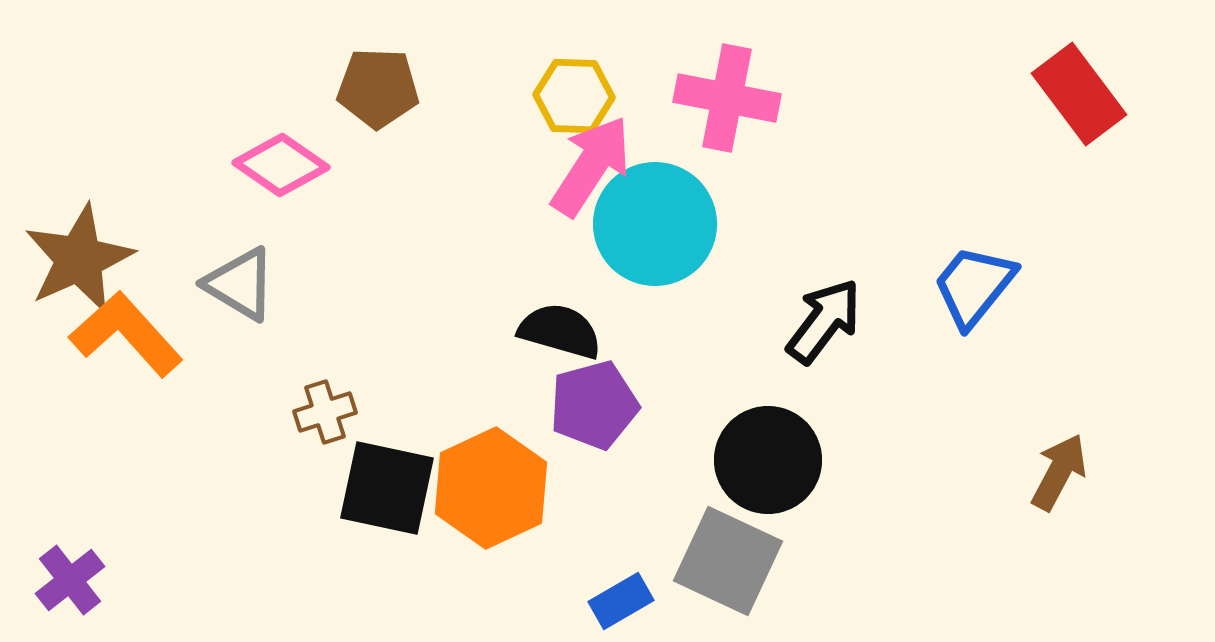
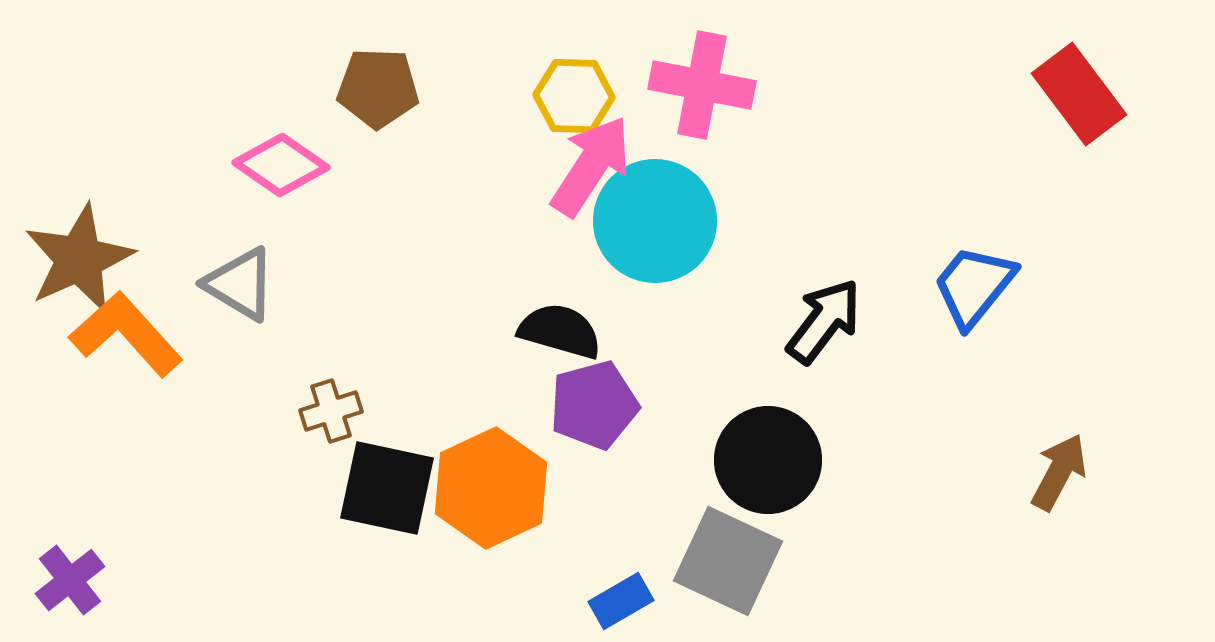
pink cross: moved 25 px left, 13 px up
cyan circle: moved 3 px up
brown cross: moved 6 px right, 1 px up
